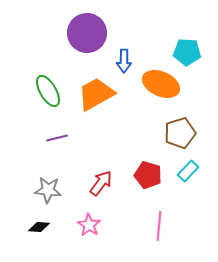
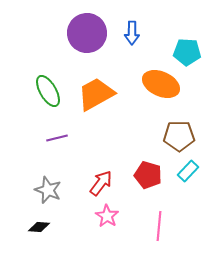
blue arrow: moved 8 px right, 28 px up
brown pentagon: moved 1 px left, 3 px down; rotated 16 degrees clockwise
gray star: rotated 16 degrees clockwise
pink star: moved 18 px right, 9 px up
